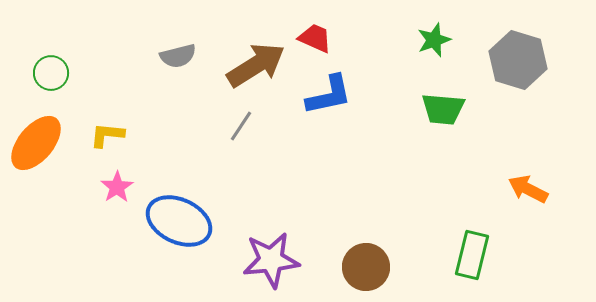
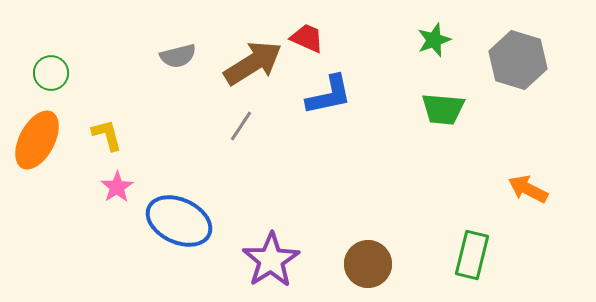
red trapezoid: moved 8 px left
brown arrow: moved 3 px left, 2 px up
yellow L-shape: rotated 69 degrees clockwise
orange ellipse: moved 1 px right, 3 px up; rotated 12 degrees counterclockwise
purple star: rotated 26 degrees counterclockwise
brown circle: moved 2 px right, 3 px up
